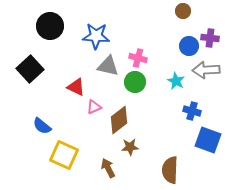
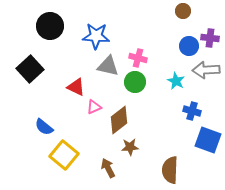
blue semicircle: moved 2 px right, 1 px down
yellow square: rotated 16 degrees clockwise
